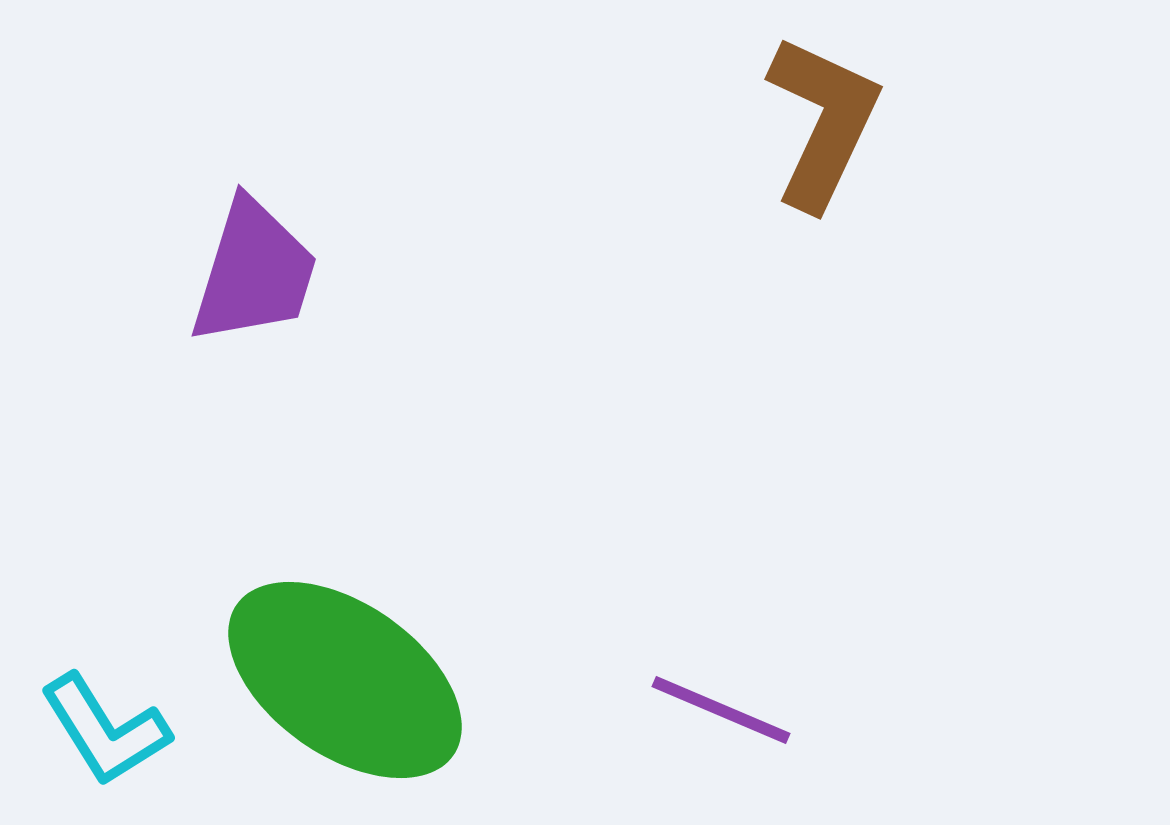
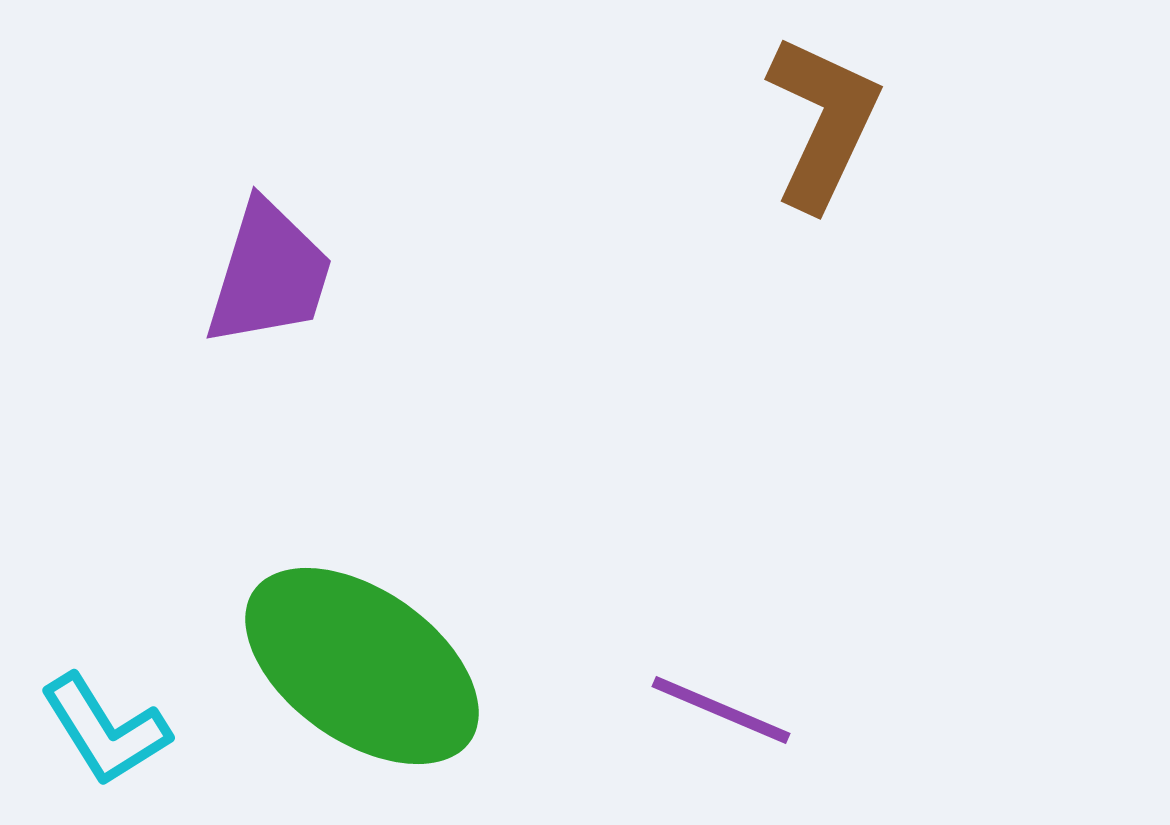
purple trapezoid: moved 15 px right, 2 px down
green ellipse: moved 17 px right, 14 px up
